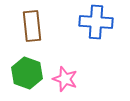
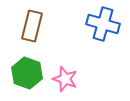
blue cross: moved 7 px right, 2 px down; rotated 12 degrees clockwise
brown rectangle: rotated 20 degrees clockwise
